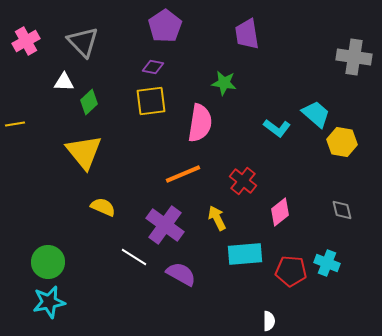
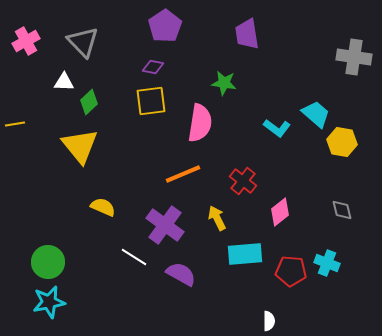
yellow triangle: moved 4 px left, 6 px up
